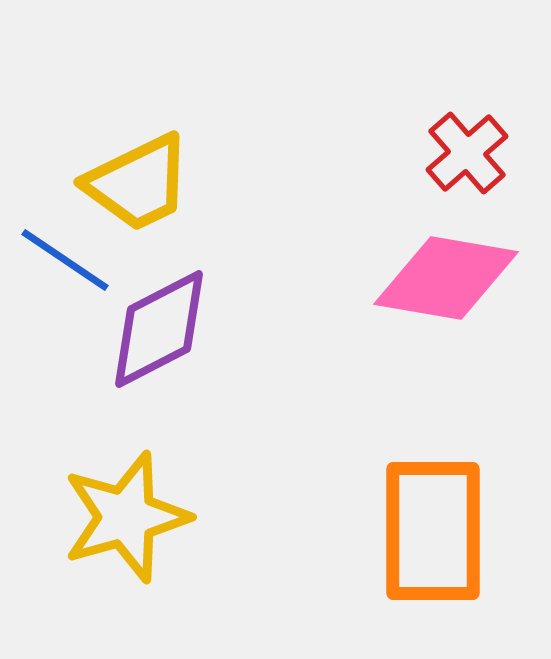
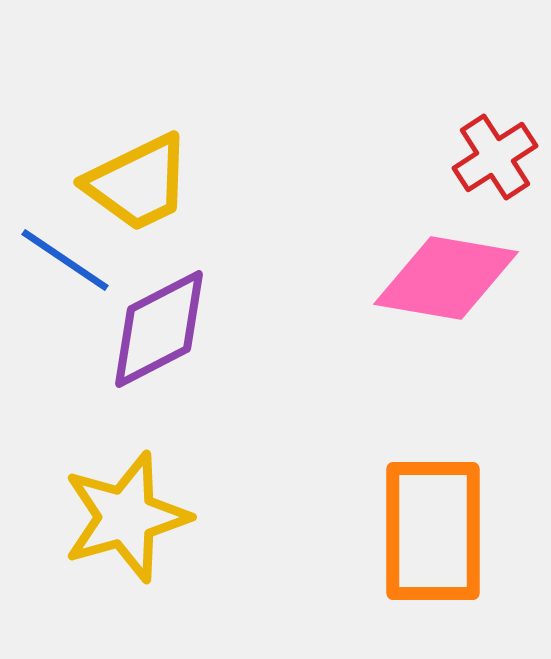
red cross: moved 28 px right, 4 px down; rotated 8 degrees clockwise
